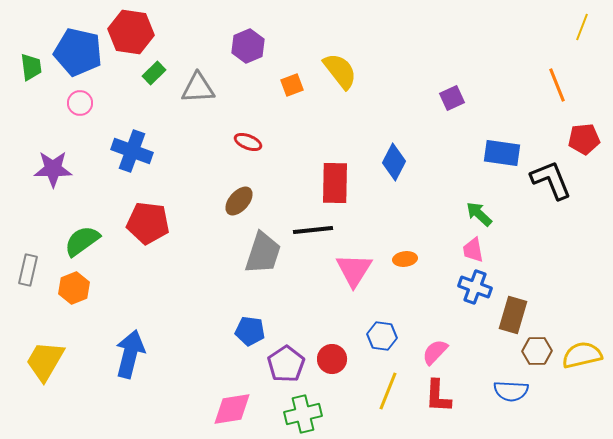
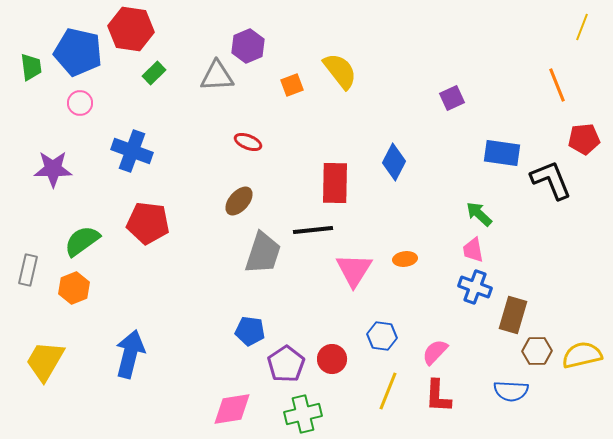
red hexagon at (131, 32): moved 3 px up
gray triangle at (198, 88): moved 19 px right, 12 px up
